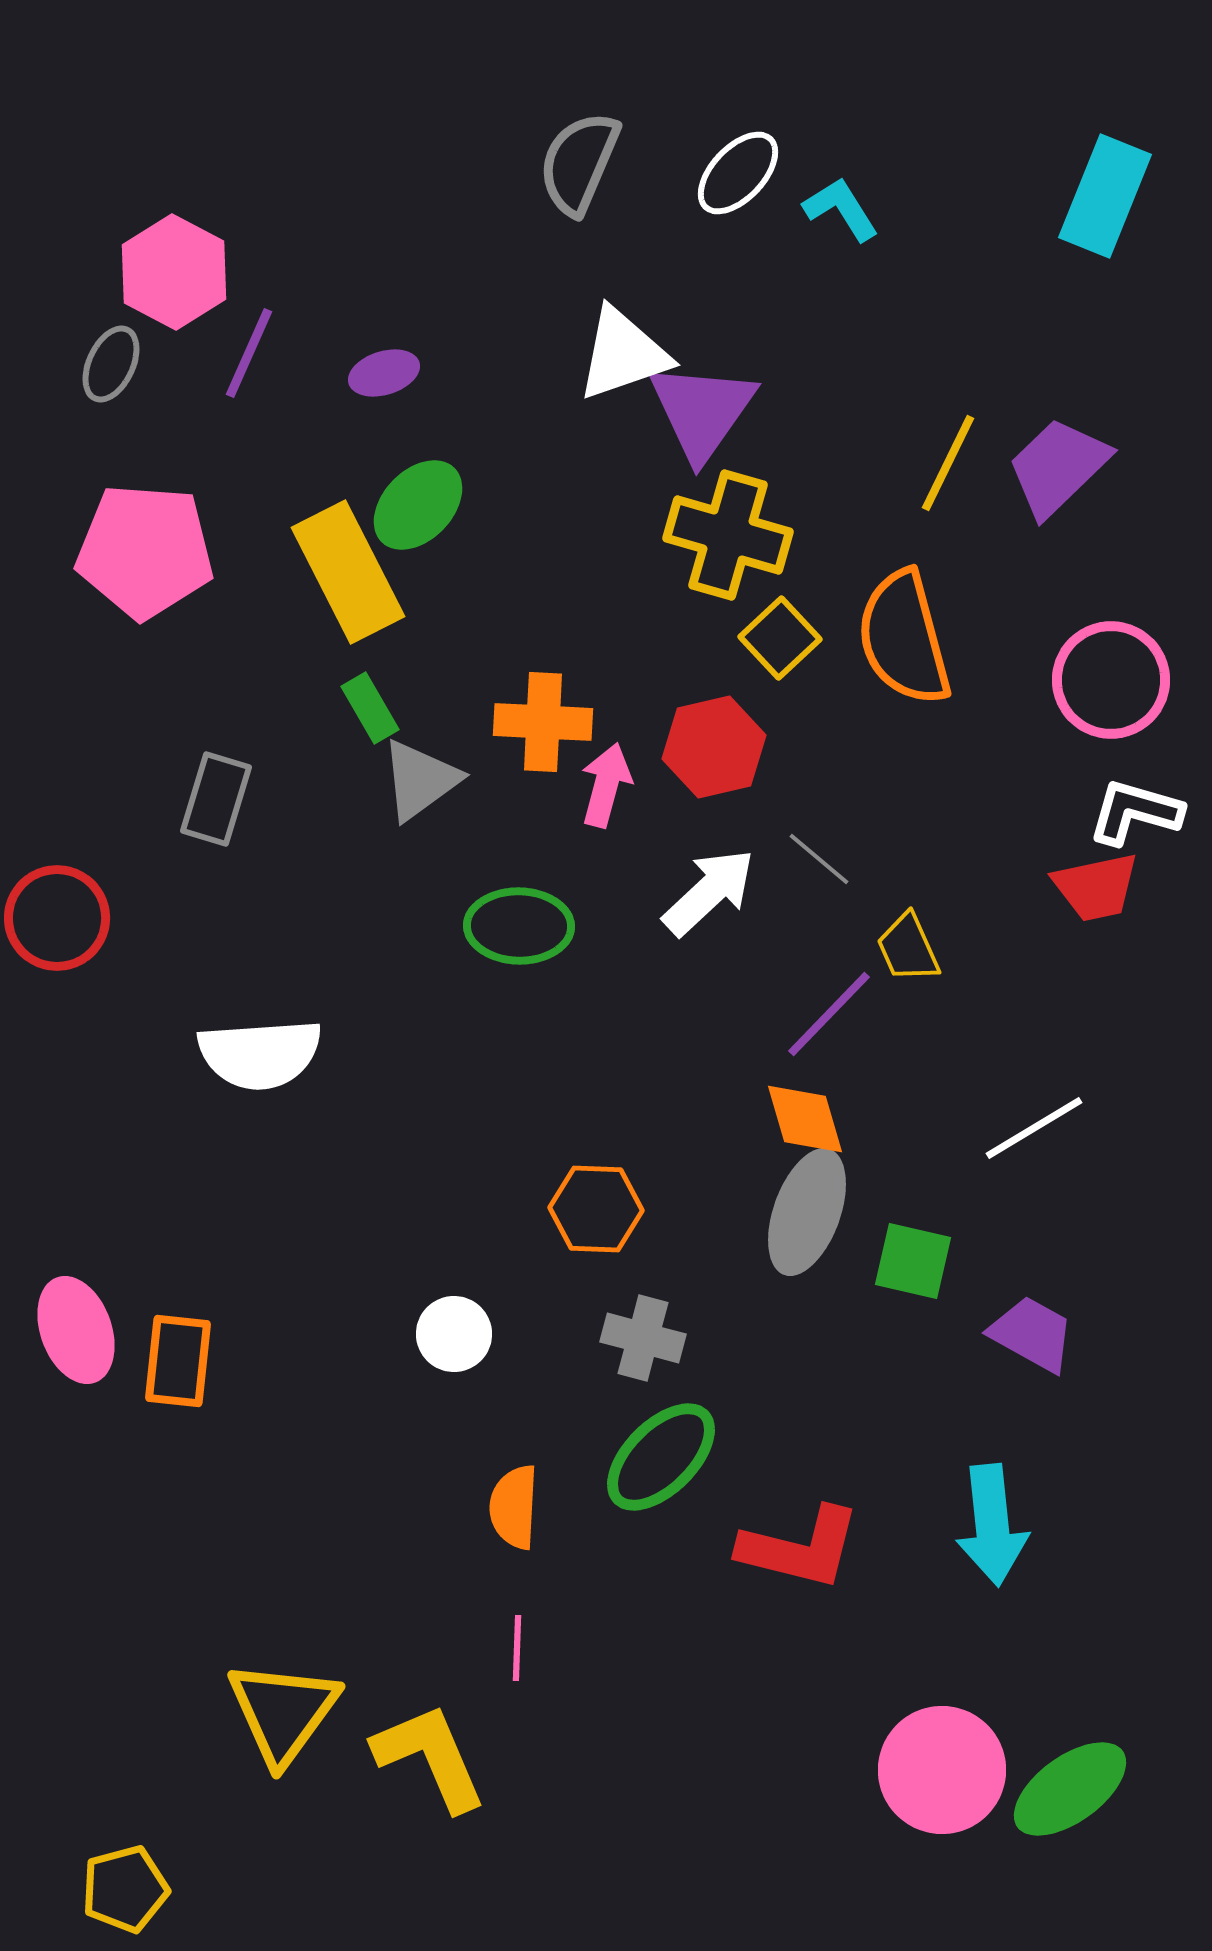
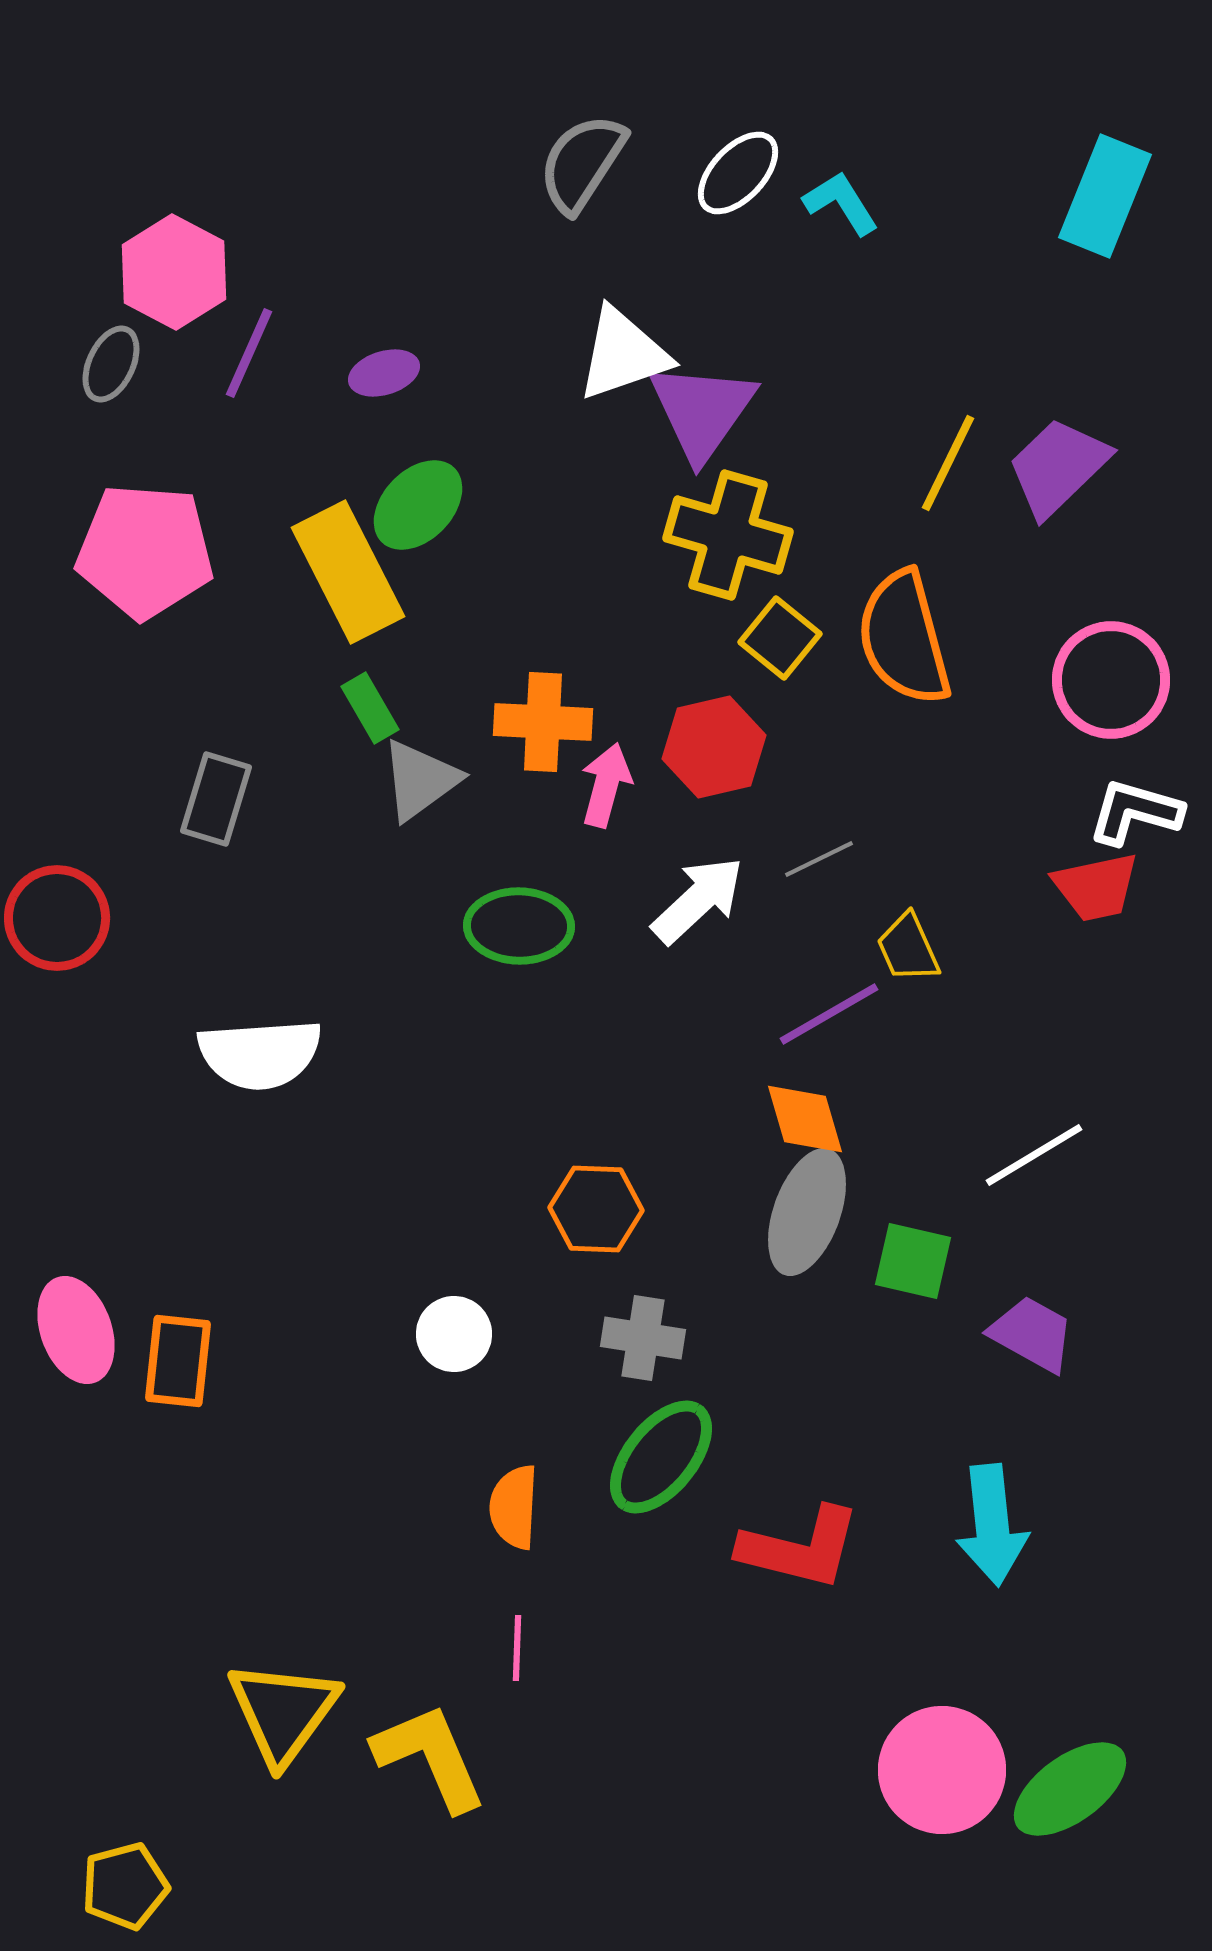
gray semicircle at (579, 163): moved 3 px right; rotated 10 degrees clockwise
cyan L-shape at (841, 209): moved 6 px up
yellow square at (780, 638): rotated 8 degrees counterclockwise
gray line at (819, 859): rotated 66 degrees counterclockwise
white arrow at (709, 892): moved 11 px left, 8 px down
purple line at (829, 1014): rotated 16 degrees clockwise
white line at (1034, 1128): moved 27 px down
gray cross at (643, 1338): rotated 6 degrees counterclockwise
green ellipse at (661, 1457): rotated 6 degrees counterclockwise
yellow pentagon at (125, 1889): moved 3 px up
